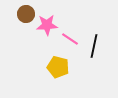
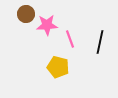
pink line: rotated 36 degrees clockwise
black line: moved 6 px right, 4 px up
